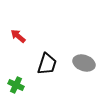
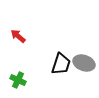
black trapezoid: moved 14 px right
green cross: moved 2 px right, 5 px up
